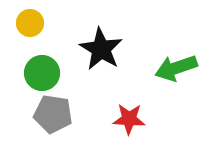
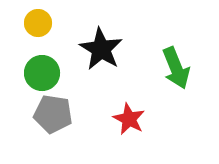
yellow circle: moved 8 px right
green arrow: rotated 93 degrees counterclockwise
red star: rotated 24 degrees clockwise
